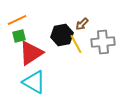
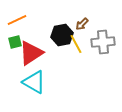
green square: moved 4 px left, 6 px down
